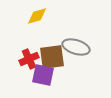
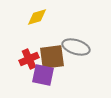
yellow diamond: moved 1 px down
